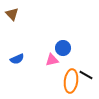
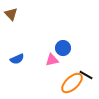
brown triangle: moved 1 px left
orange ellipse: moved 1 px right, 2 px down; rotated 40 degrees clockwise
